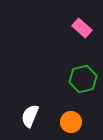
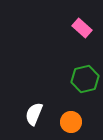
green hexagon: moved 2 px right
white semicircle: moved 4 px right, 2 px up
